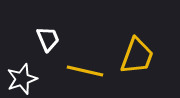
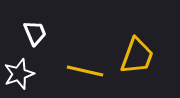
white trapezoid: moved 13 px left, 6 px up
white star: moved 3 px left, 5 px up
